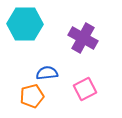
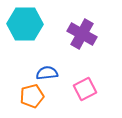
purple cross: moved 1 px left, 4 px up
